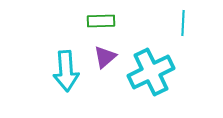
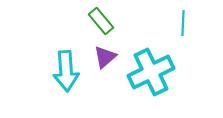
green rectangle: rotated 52 degrees clockwise
